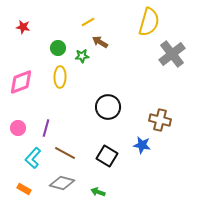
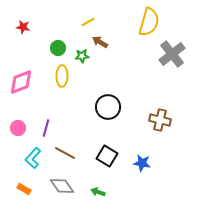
yellow ellipse: moved 2 px right, 1 px up
blue star: moved 18 px down
gray diamond: moved 3 px down; rotated 40 degrees clockwise
